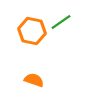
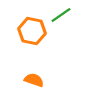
green line: moved 7 px up
